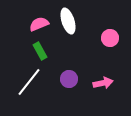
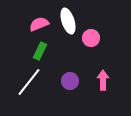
pink circle: moved 19 px left
green rectangle: rotated 54 degrees clockwise
purple circle: moved 1 px right, 2 px down
pink arrow: moved 3 px up; rotated 78 degrees counterclockwise
